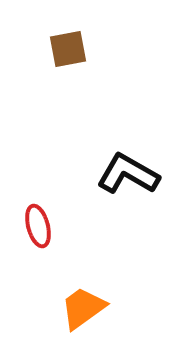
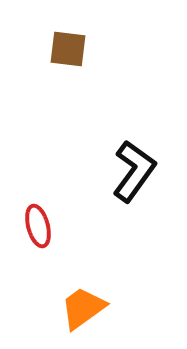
brown square: rotated 18 degrees clockwise
black L-shape: moved 6 px right, 3 px up; rotated 96 degrees clockwise
